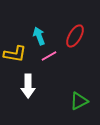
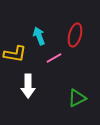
red ellipse: moved 1 px up; rotated 15 degrees counterclockwise
pink line: moved 5 px right, 2 px down
green triangle: moved 2 px left, 3 px up
